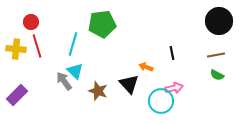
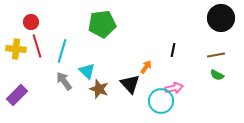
black circle: moved 2 px right, 3 px up
cyan line: moved 11 px left, 7 px down
black line: moved 1 px right, 3 px up; rotated 24 degrees clockwise
orange arrow: rotated 104 degrees clockwise
cyan triangle: moved 12 px right
black triangle: moved 1 px right
brown star: moved 1 px right, 2 px up
